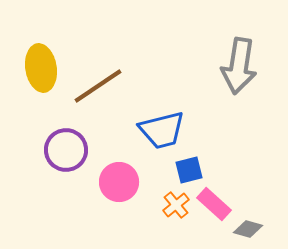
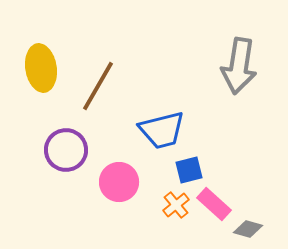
brown line: rotated 26 degrees counterclockwise
